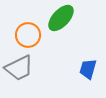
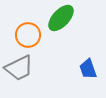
blue trapezoid: rotated 35 degrees counterclockwise
